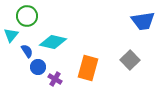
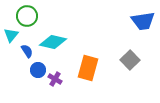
blue circle: moved 3 px down
